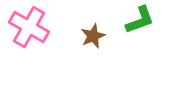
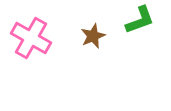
pink cross: moved 2 px right, 11 px down
